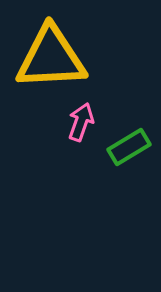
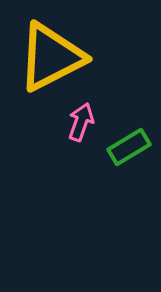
yellow triangle: moved 1 px up; rotated 24 degrees counterclockwise
